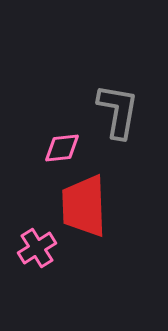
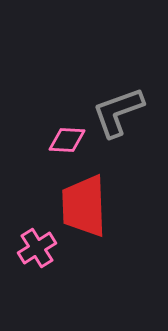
gray L-shape: moved 1 px down; rotated 120 degrees counterclockwise
pink diamond: moved 5 px right, 8 px up; rotated 9 degrees clockwise
